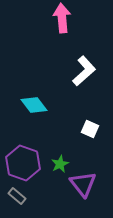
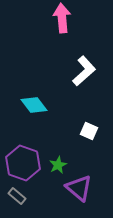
white square: moved 1 px left, 2 px down
green star: moved 2 px left, 1 px down
purple triangle: moved 4 px left, 4 px down; rotated 12 degrees counterclockwise
